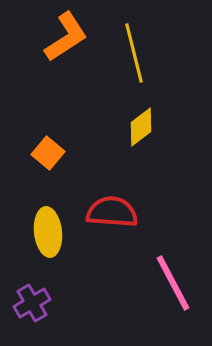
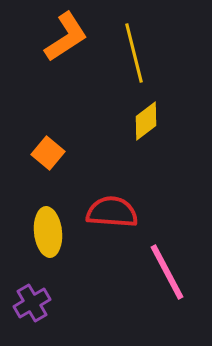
yellow diamond: moved 5 px right, 6 px up
pink line: moved 6 px left, 11 px up
